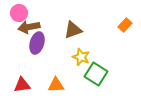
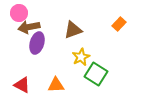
orange rectangle: moved 6 px left, 1 px up
yellow star: rotated 24 degrees clockwise
red triangle: rotated 36 degrees clockwise
